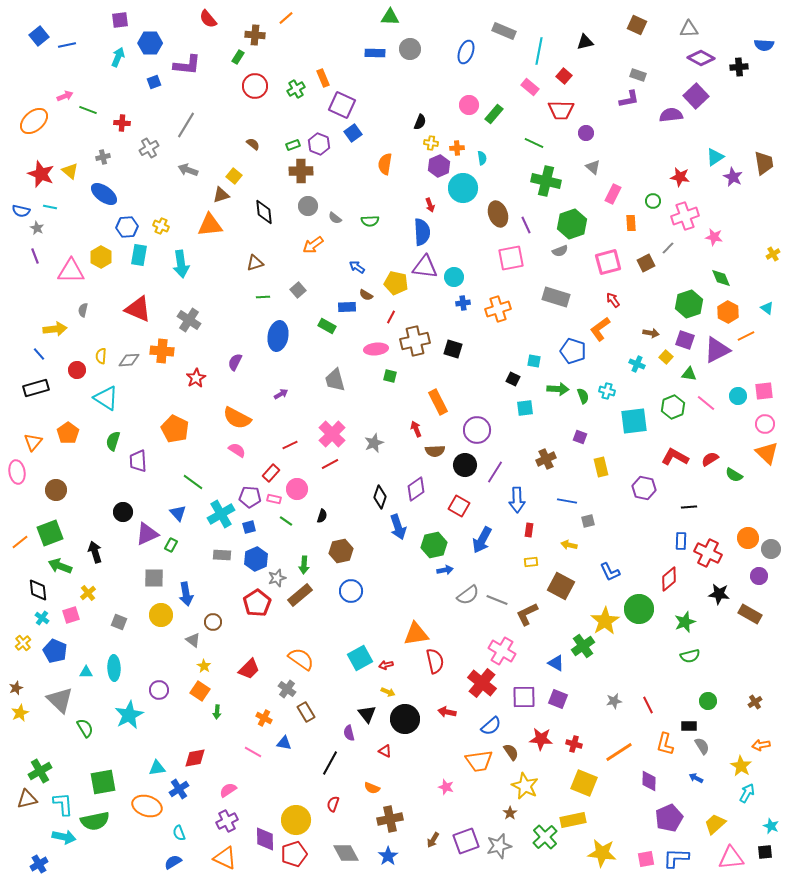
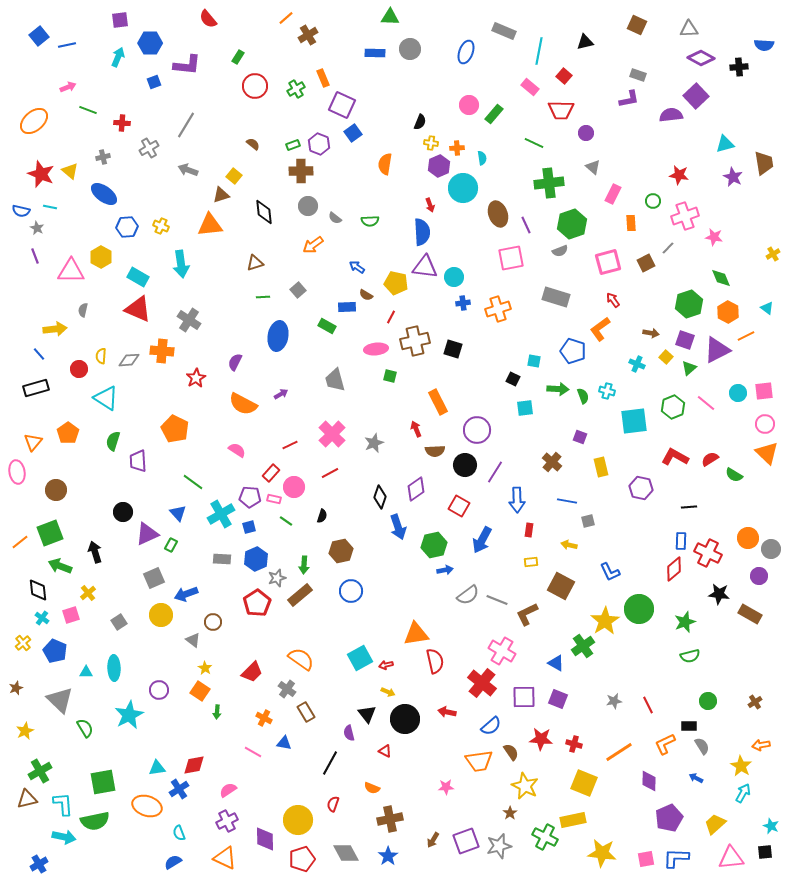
brown cross at (255, 35): moved 53 px right; rotated 36 degrees counterclockwise
pink arrow at (65, 96): moved 3 px right, 9 px up
cyan triangle at (715, 157): moved 10 px right, 13 px up; rotated 18 degrees clockwise
red star at (680, 177): moved 1 px left, 2 px up
green cross at (546, 181): moved 3 px right, 2 px down; rotated 20 degrees counterclockwise
cyan rectangle at (139, 255): moved 1 px left, 22 px down; rotated 70 degrees counterclockwise
red circle at (77, 370): moved 2 px right, 1 px up
green triangle at (689, 374): moved 6 px up; rotated 49 degrees counterclockwise
cyan circle at (738, 396): moved 3 px up
orange semicircle at (237, 418): moved 6 px right, 14 px up
brown cross at (546, 459): moved 6 px right, 3 px down; rotated 24 degrees counterclockwise
red line at (330, 464): moved 9 px down
purple hexagon at (644, 488): moved 3 px left
pink circle at (297, 489): moved 3 px left, 2 px up
gray rectangle at (222, 555): moved 4 px down
gray square at (154, 578): rotated 25 degrees counterclockwise
red diamond at (669, 579): moved 5 px right, 10 px up
blue arrow at (186, 594): rotated 80 degrees clockwise
gray square at (119, 622): rotated 35 degrees clockwise
yellow star at (204, 666): moved 1 px right, 2 px down
red trapezoid at (249, 669): moved 3 px right, 3 px down
yellow star at (20, 713): moved 5 px right, 18 px down
orange L-shape at (665, 744): rotated 50 degrees clockwise
red diamond at (195, 758): moved 1 px left, 7 px down
pink star at (446, 787): rotated 21 degrees counterclockwise
cyan arrow at (747, 793): moved 4 px left
yellow circle at (296, 820): moved 2 px right
green cross at (545, 837): rotated 20 degrees counterclockwise
red pentagon at (294, 854): moved 8 px right, 5 px down
